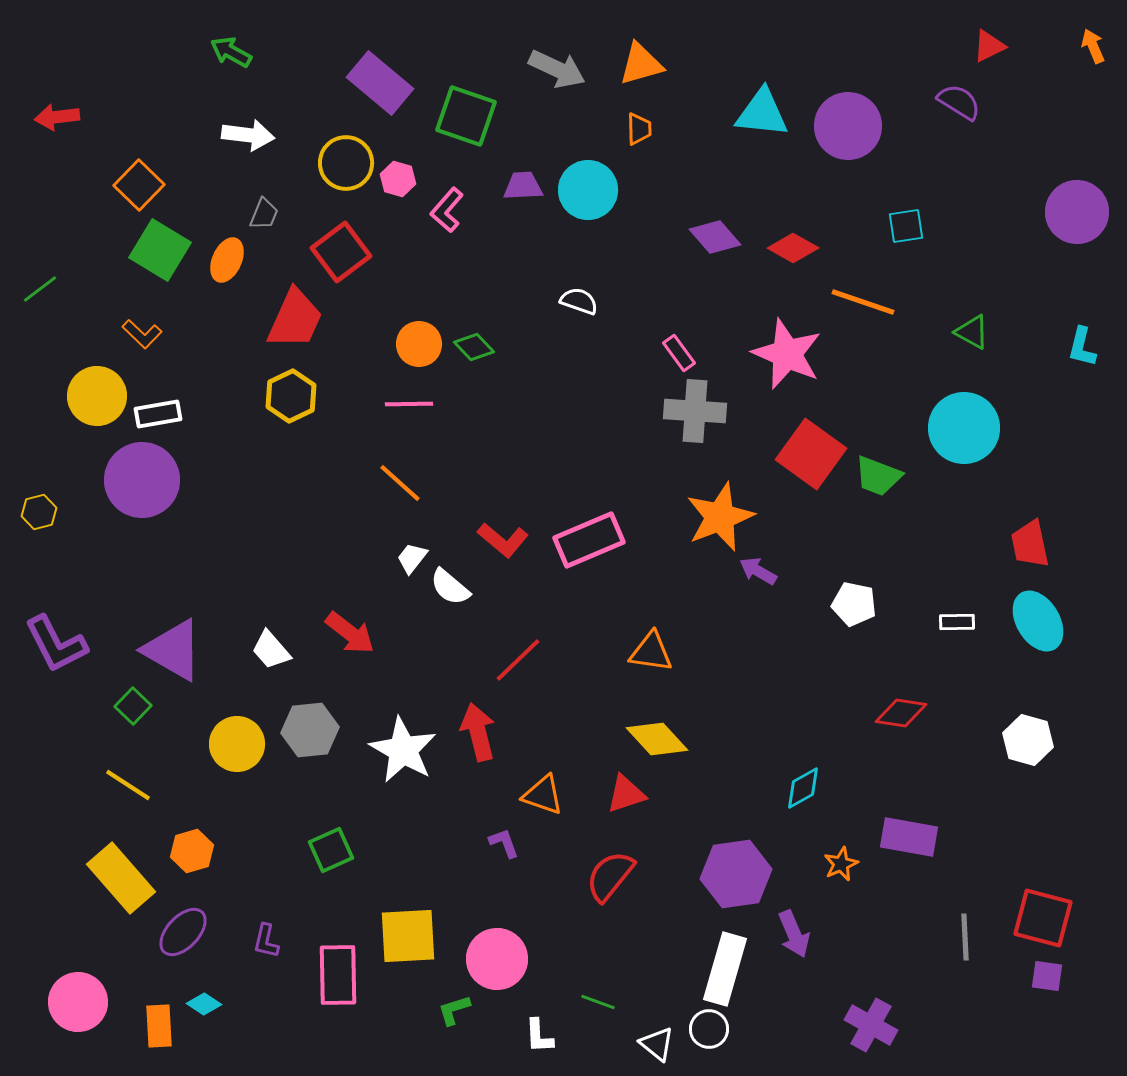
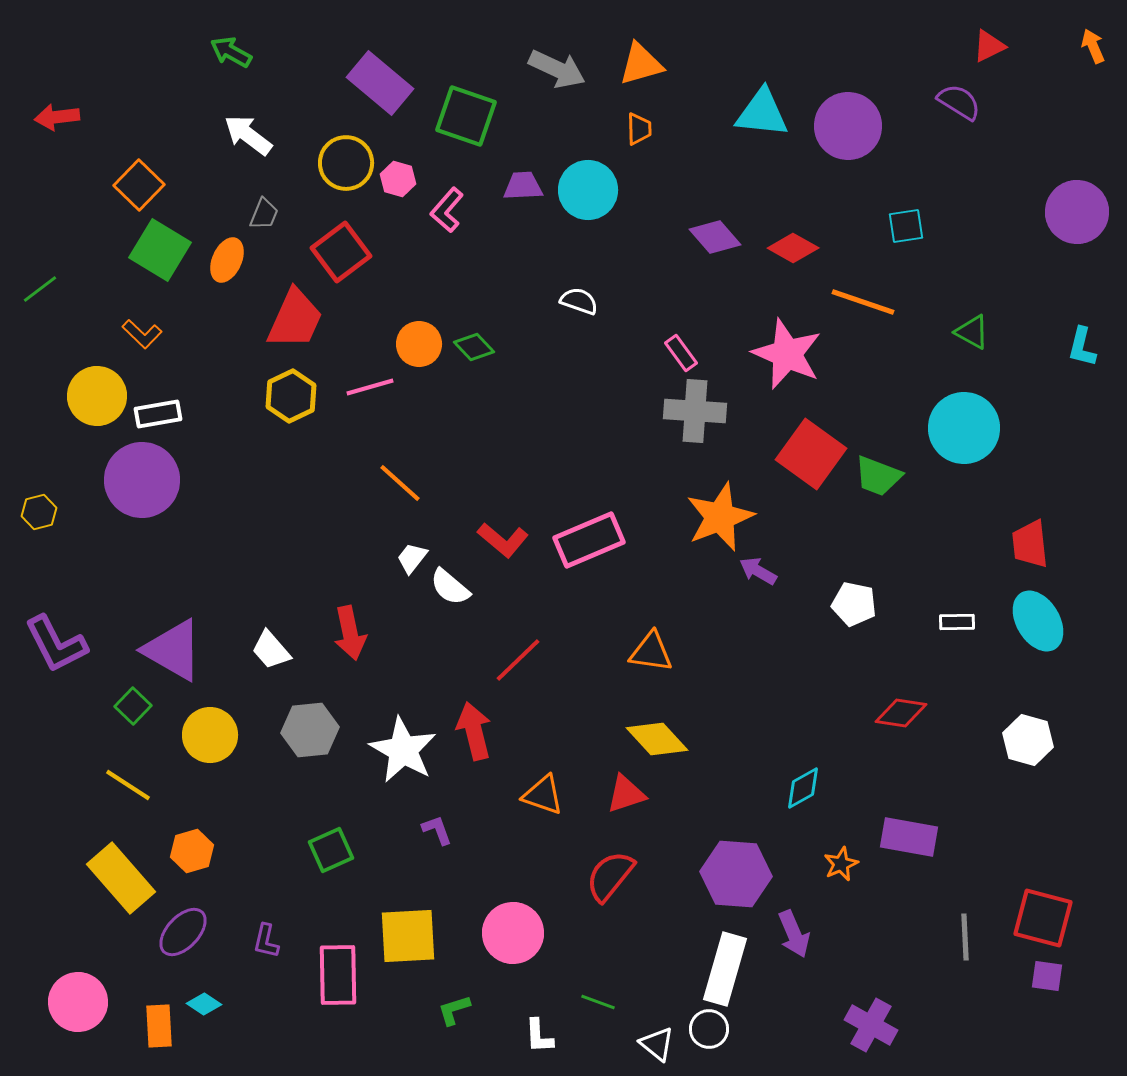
white arrow at (248, 135): rotated 150 degrees counterclockwise
pink rectangle at (679, 353): moved 2 px right
pink line at (409, 404): moved 39 px left, 17 px up; rotated 15 degrees counterclockwise
red trapezoid at (1030, 544): rotated 6 degrees clockwise
red arrow at (350, 633): rotated 40 degrees clockwise
red arrow at (478, 732): moved 4 px left, 1 px up
yellow circle at (237, 744): moved 27 px left, 9 px up
purple L-shape at (504, 843): moved 67 px left, 13 px up
purple hexagon at (736, 874): rotated 12 degrees clockwise
pink circle at (497, 959): moved 16 px right, 26 px up
